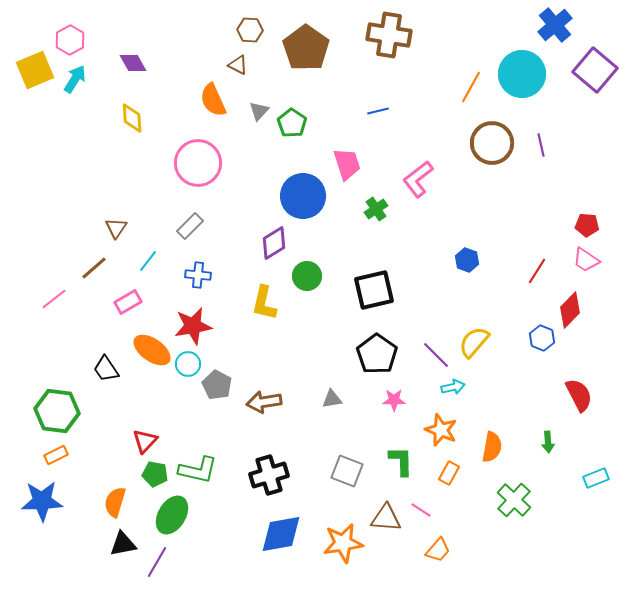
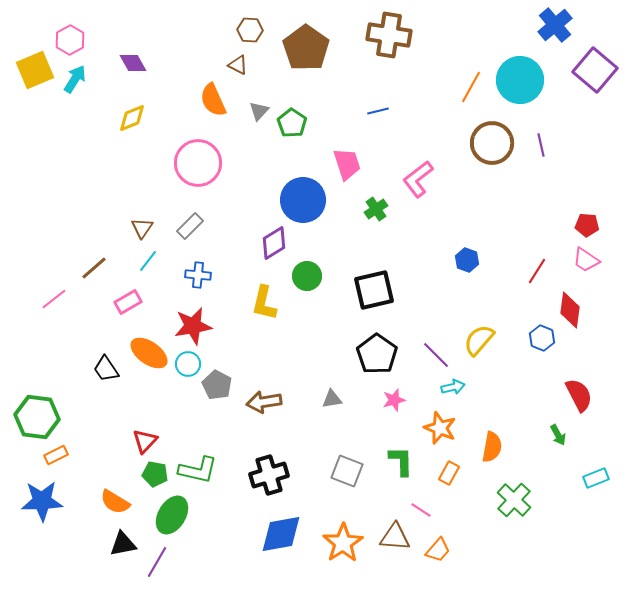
cyan circle at (522, 74): moved 2 px left, 6 px down
yellow diamond at (132, 118): rotated 72 degrees clockwise
blue circle at (303, 196): moved 4 px down
brown triangle at (116, 228): moved 26 px right
red diamond at (570, 310): rotated 36 degrees counterclockwise
yellow semicircle at (474, 342): moved 5 px right, 2 px up
orange ellipse at (152, 350): moved 3 px left, 3 px down
pink star at (394, 400): rotated 15 degrees counterclockwise
green hexagon at (57, 411): moved 20 px left, 6 px down
orange star at (441, 430): moved 1 px left, 2 px up
green arrow at (548, 442): moved 10 px right, 7 px up; rotated 25 degrees counterclockwise
orange semicircle at (115, 502): rotated 76 degrees counterclockwise
brown triangle at (386, 518): moved 9 px right, 19 px down
orange star at (343, 543): rotated 24 degrees counterclockwise
